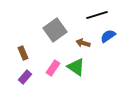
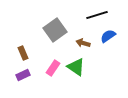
purple rectangle: moved 2 px left, 2 px up; rotated 24 degrees clockwise
